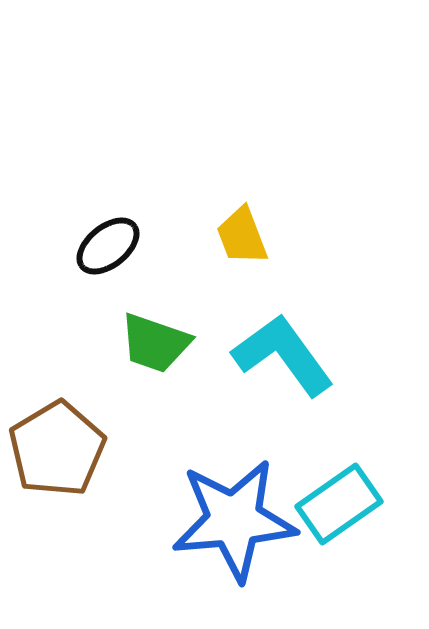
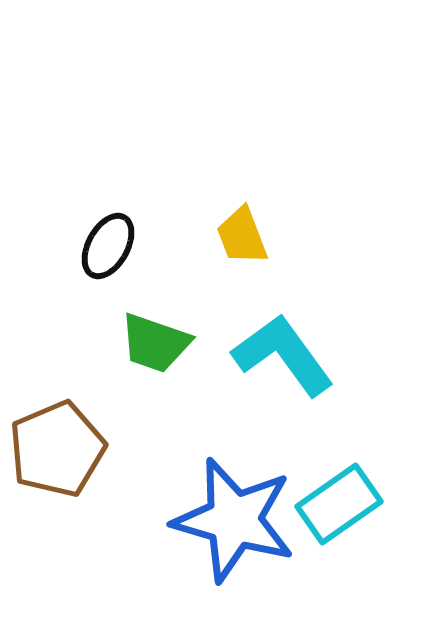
black ellipse: rotated 22 degrees counterclockwise
brown pentagon: rotated 8 degrees clockwise
blue star: rotated 21 degrees clockwise
